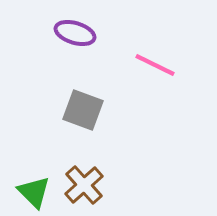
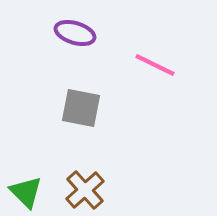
gray square: moved 2 px left, 2 px up; rotated 9 degrees counterclockwise
brown cross: moved 1 px right, 5 px down
green triangle: moved 8 px left
